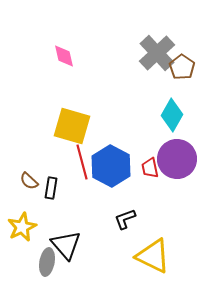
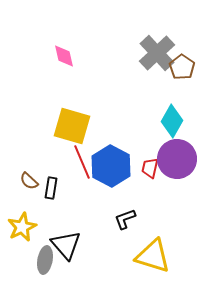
cyan diamond: moved 6 px down
red line: rotated 8 degrees counterclockwise
red trapezoid: rotated 25 degrees clockwise
yellow triangle: rotated 9 degrees counterclockwise
gray ellipse: moved 2 px left, 2 px up
